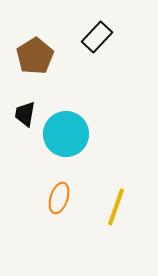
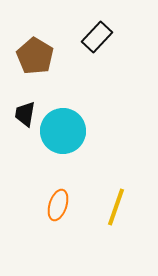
brown pentagon: rotated 9 degrees counterclockwise
cyan circle: moved 3 px left, 3 px up
orange ellipse: moved 1 px left, 7 px down
